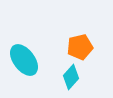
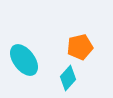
cyan diamond: moved 3 px left, 1 px down
